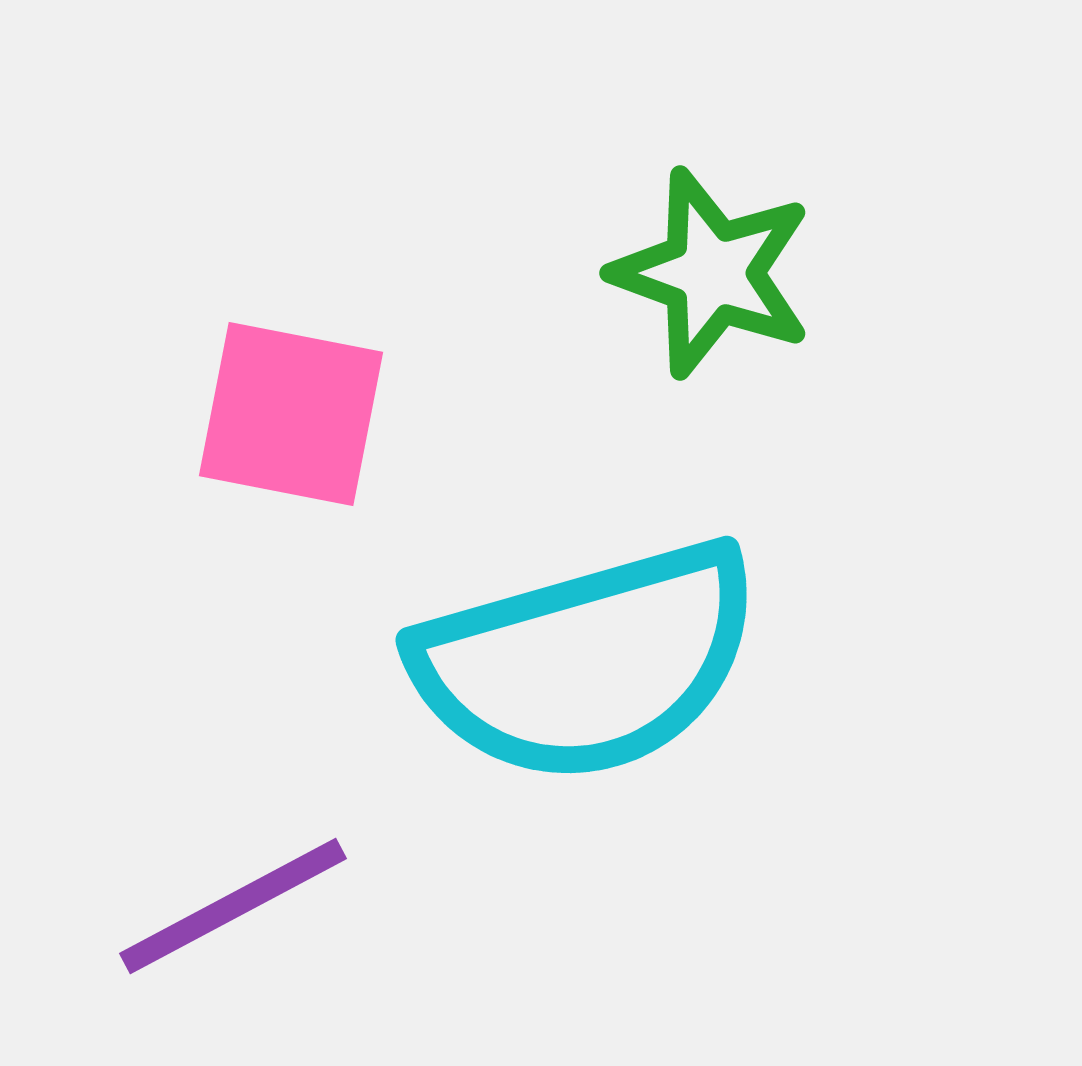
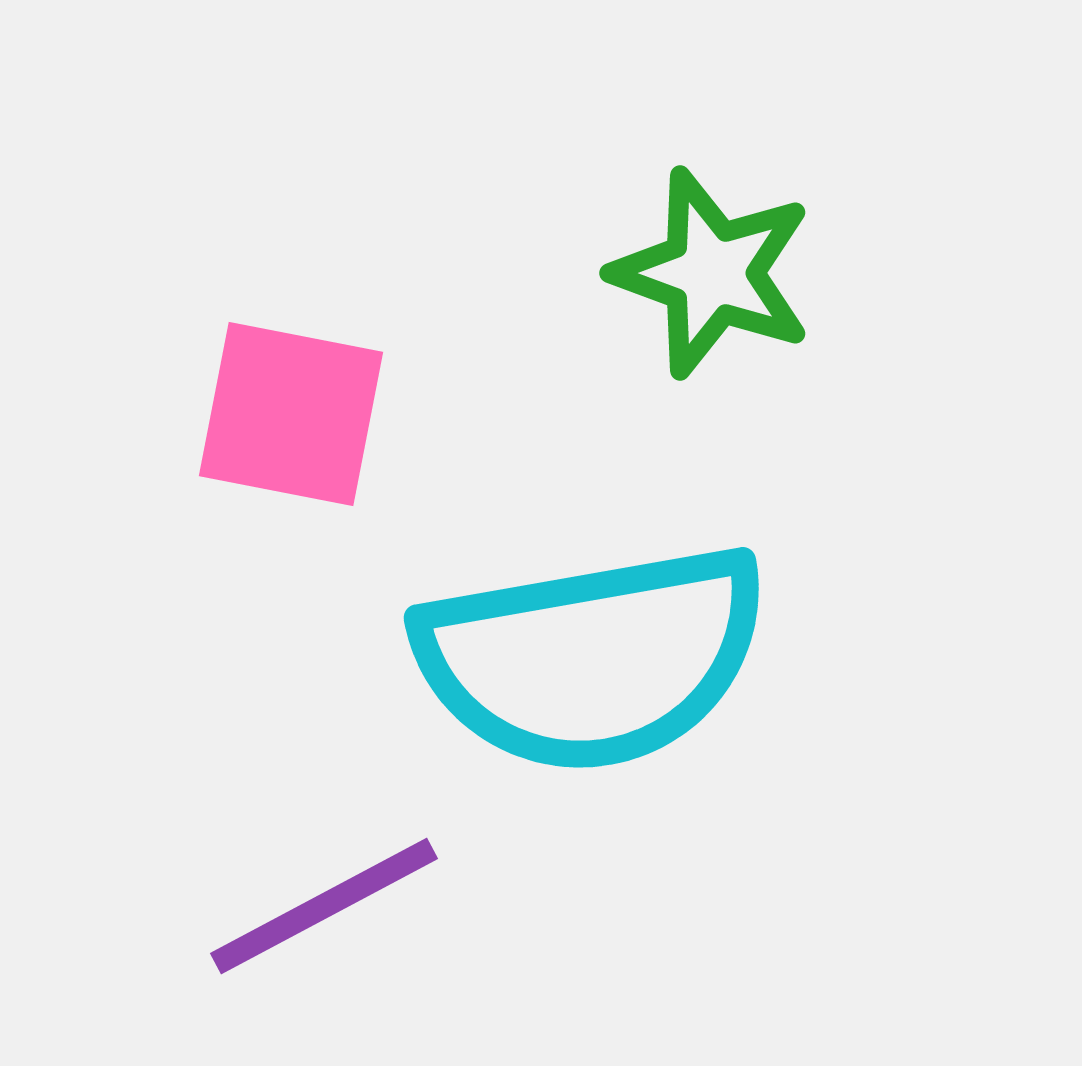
cyan semicircle: moved 5 px right, 4 px up; rotated 6 degrees clockwise
purple line: moved 91 px right
